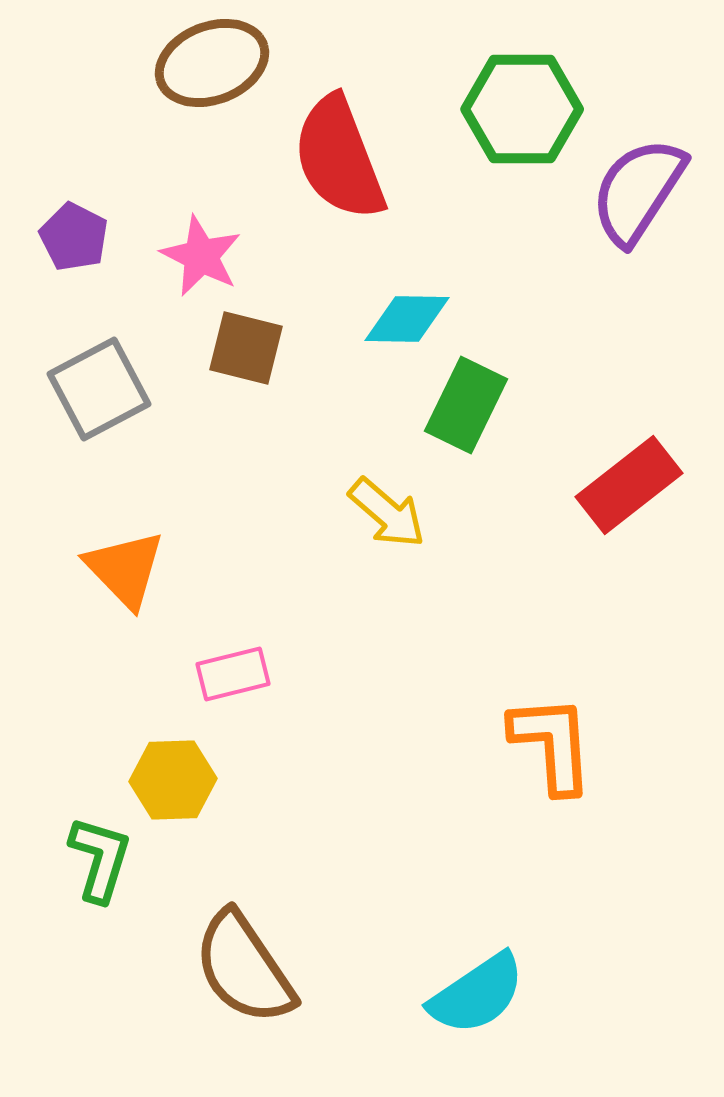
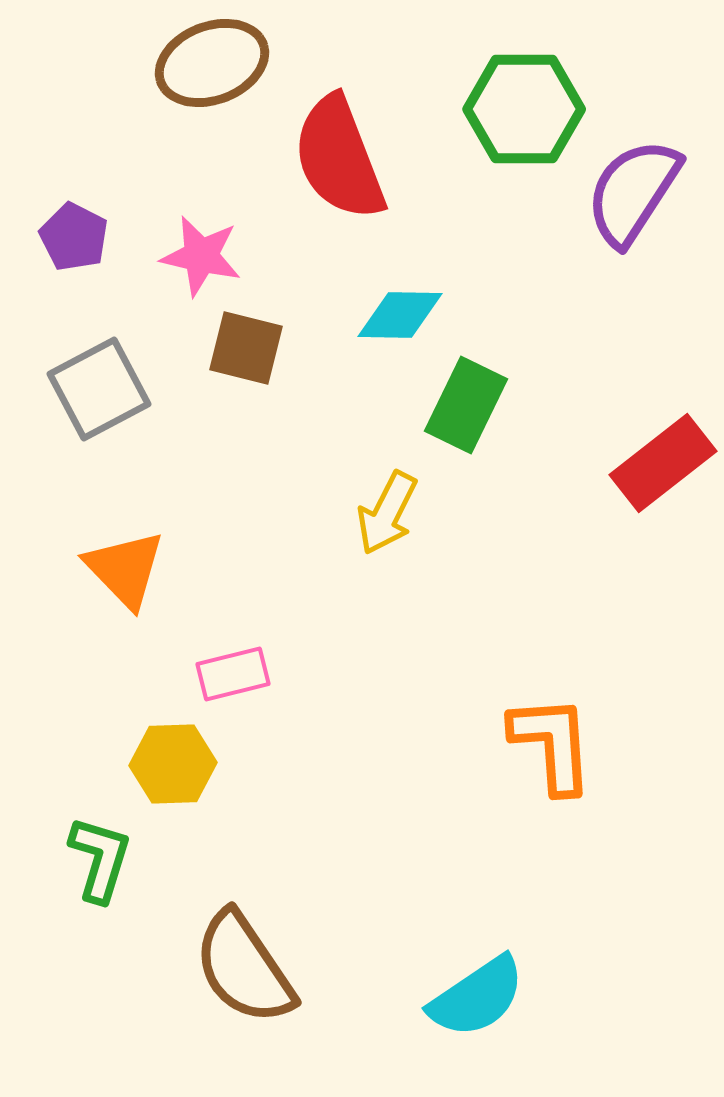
green hexagon: moved 2 px right
purple semicircle: moved 5 px left, 1 px down
pink star: rotated 14 degrees counterclockwise
cyan diamond: moved 7 px left, 4 px up
red rectangle: moved 34 px right, 22 px up
yellow arrow: rotated 76 degrees clockwise
yellow hexagon: moved 16 px up
cyan semicircle: moved 3 px down
